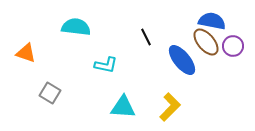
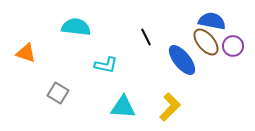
gray square: moved 8 px right
